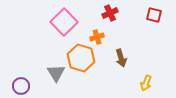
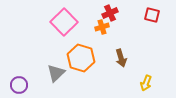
red square: moved 2 px left
orange cross: moved 5 px right, 10 px up
gray triangle: rotated 18 degrees clockwise
purple circle: moved 2 px left, 1 px up
